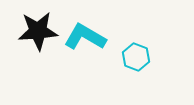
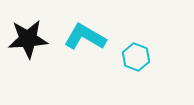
black star: moved 10 px left, 8 px down
